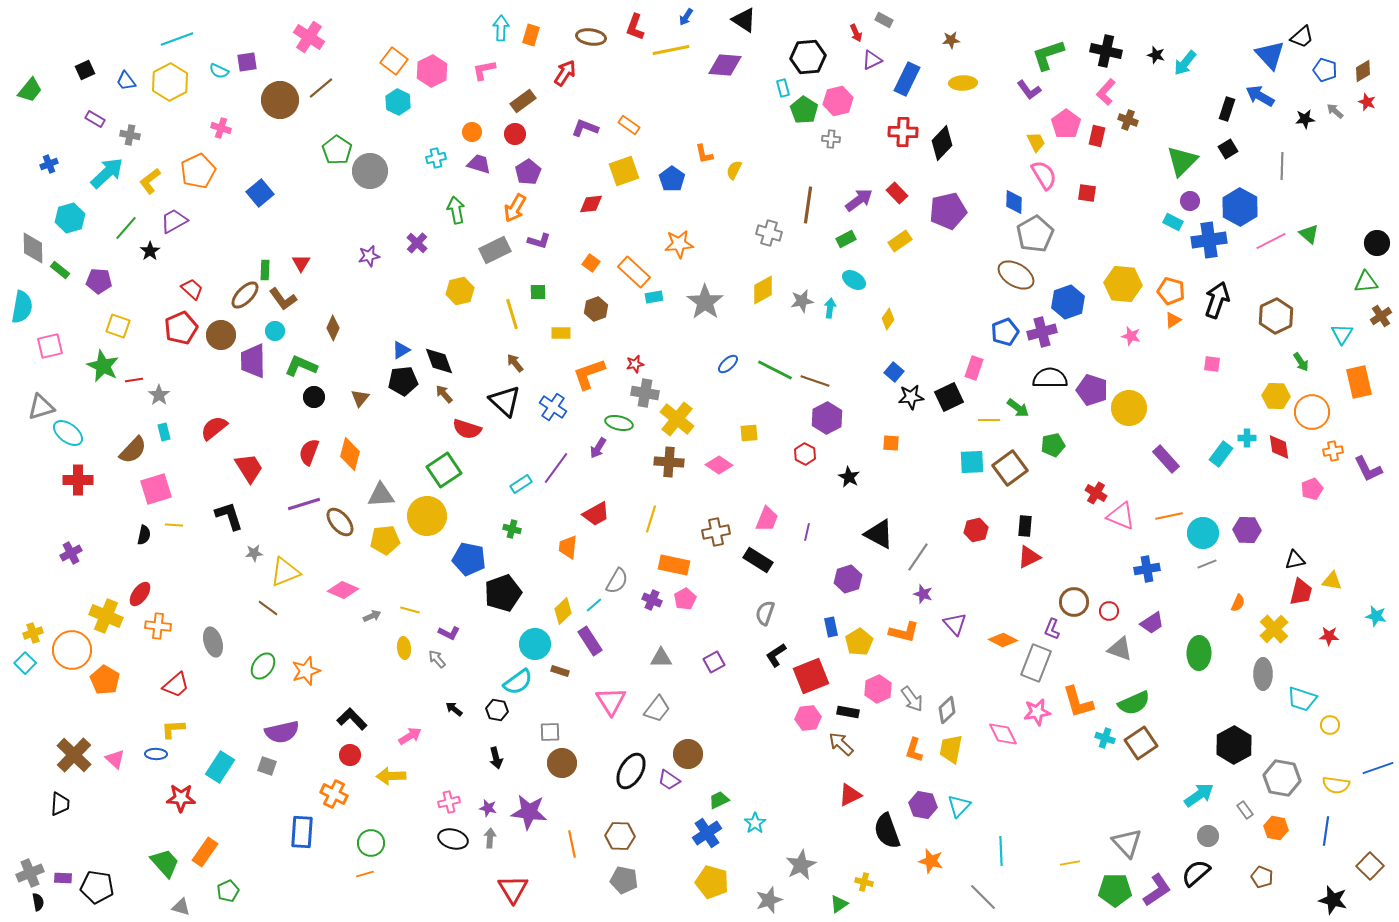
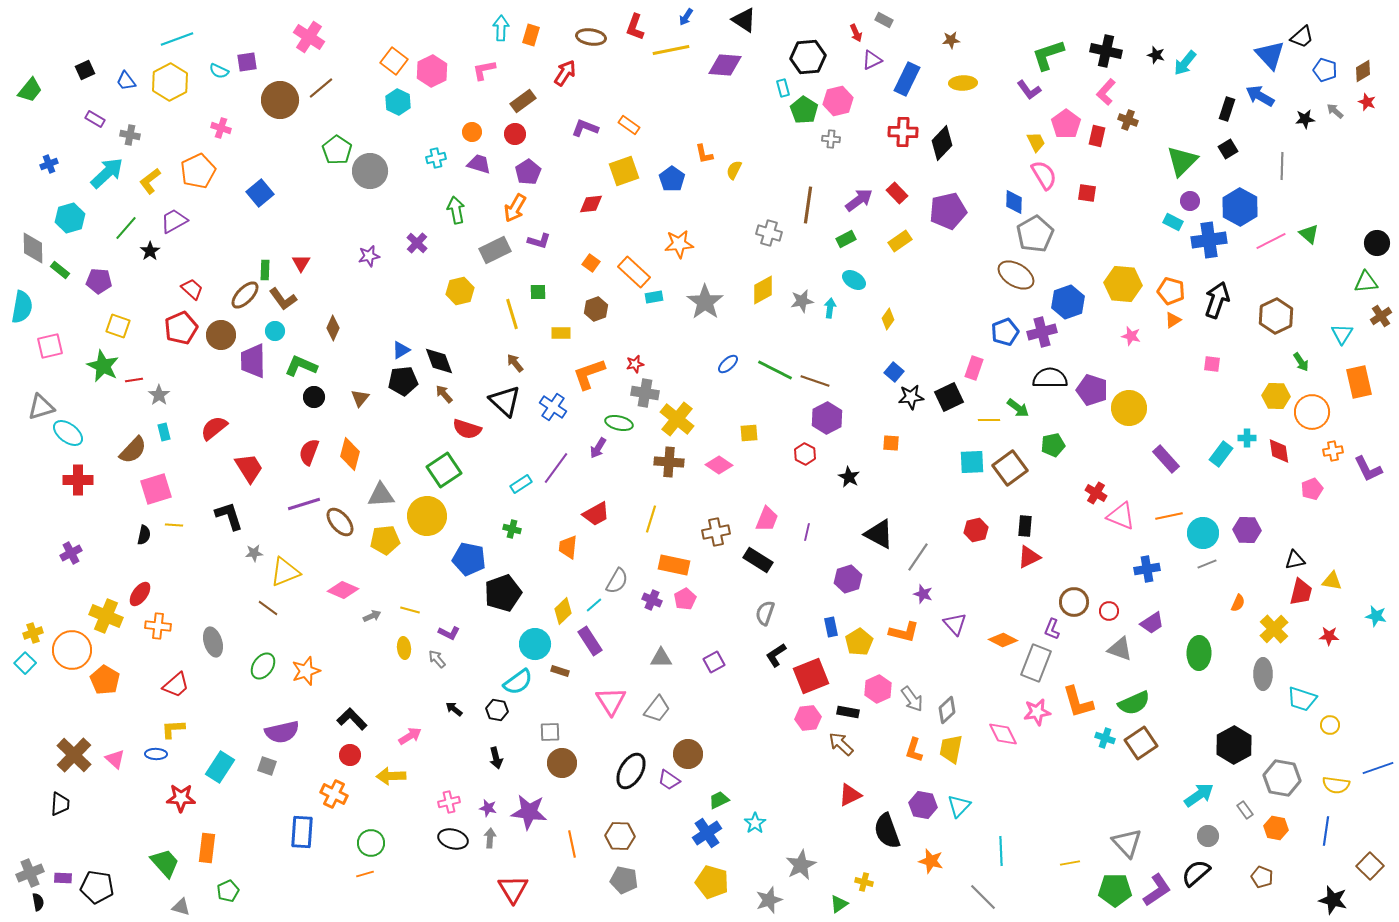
red diamond at (1279, 447): moved 4 px down
orange rectangle at (205, 852): moved 2 px right, 4 px up; rotated 28 degrees counterclockwise
